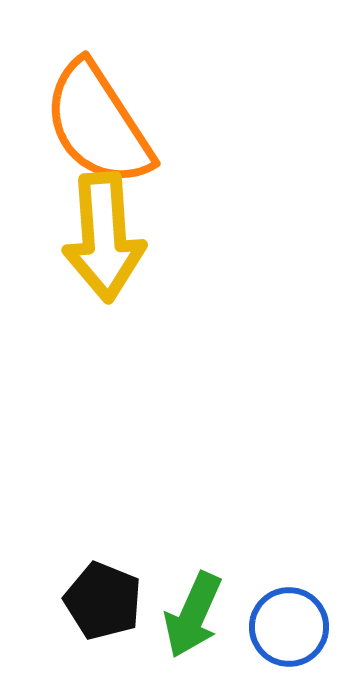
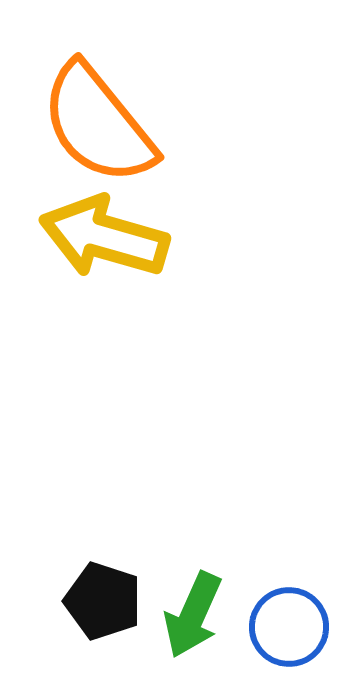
orange semicircle: rotated 6 degrees counterclockwise
yellow arrow: rotated 110 degrees clockwise
black pentagon: rotated 4 degrees counterclockwise
